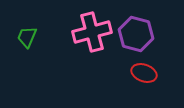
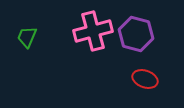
pink cross: moved 1 px right, 1 px up
red ellipse: moved 1 px right, 6 px down
